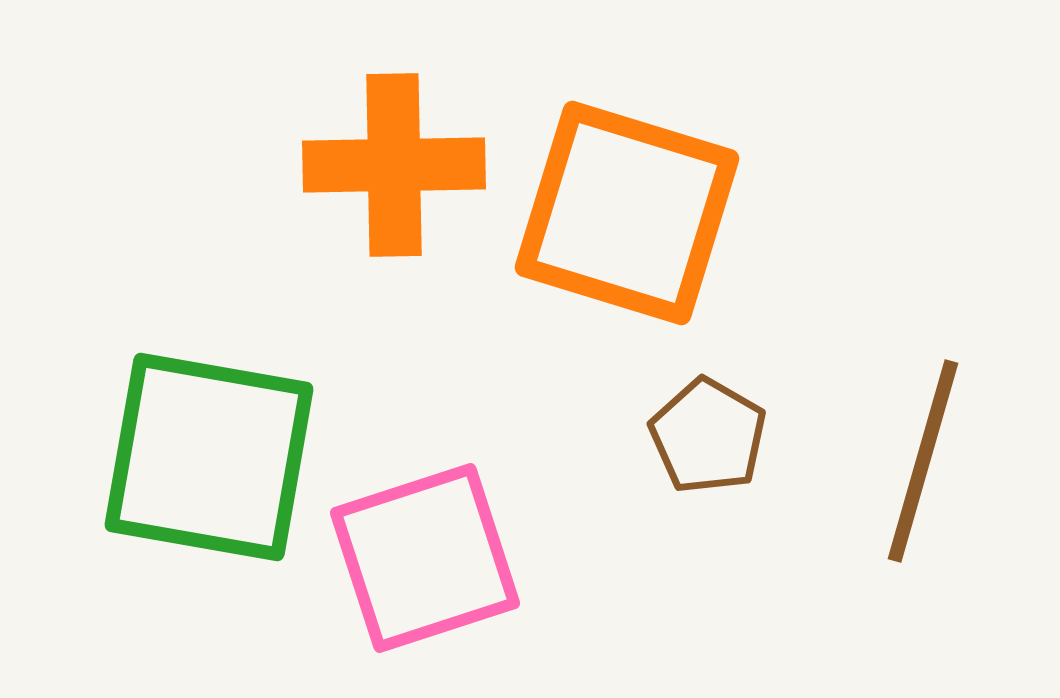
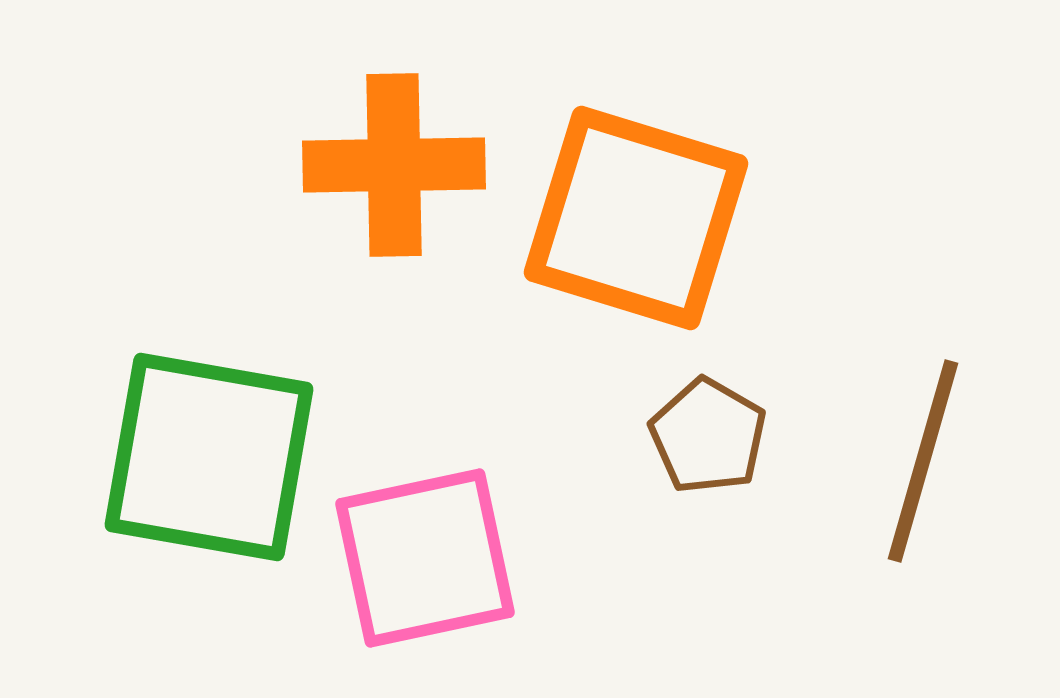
orange square: moved 9 px right, 5 px down
pink square: rotated 6 degrees clockwise
